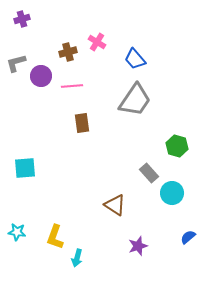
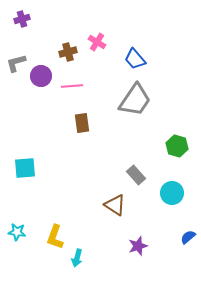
gray rectangle: moved 13 px left, 2 px down
